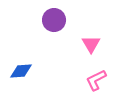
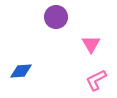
purple circle: moved 2 px right, 3 px up
